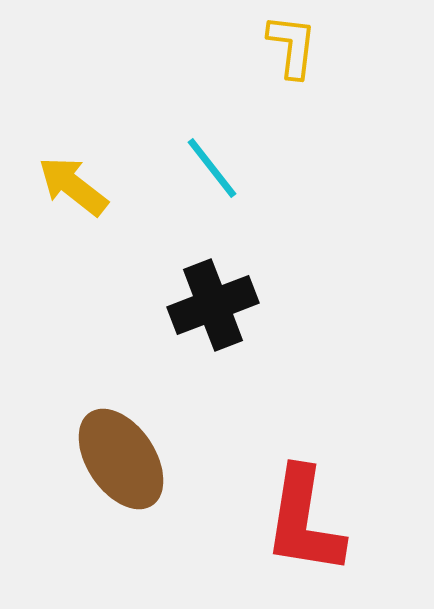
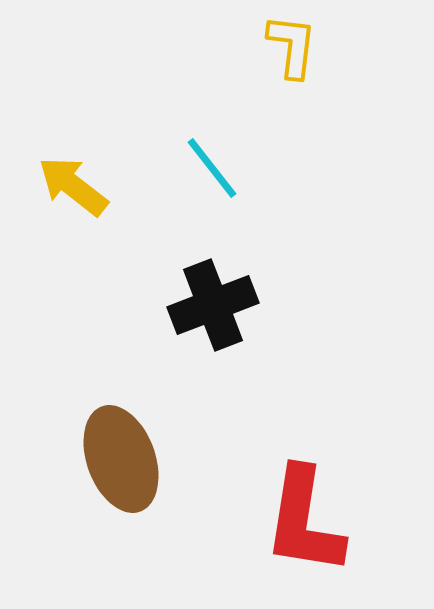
brown ellipse: rotated 14 degrees clockwise
